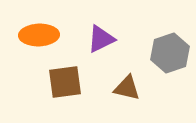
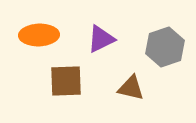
gray hexagon: moved 5 px left, 6 px up
brown square: moved 1 px right, 1 px up; rotated 6 degrees clockwise
brown triangle: moved 4 px right
